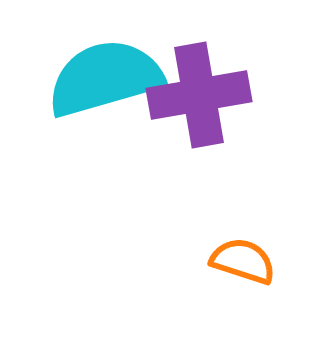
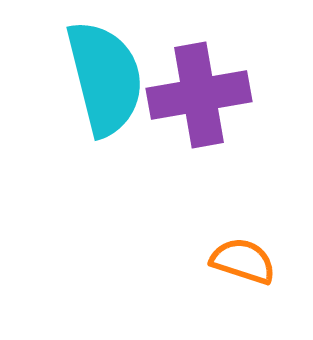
cyan semicircle: rotated 92 degrees clockwise
